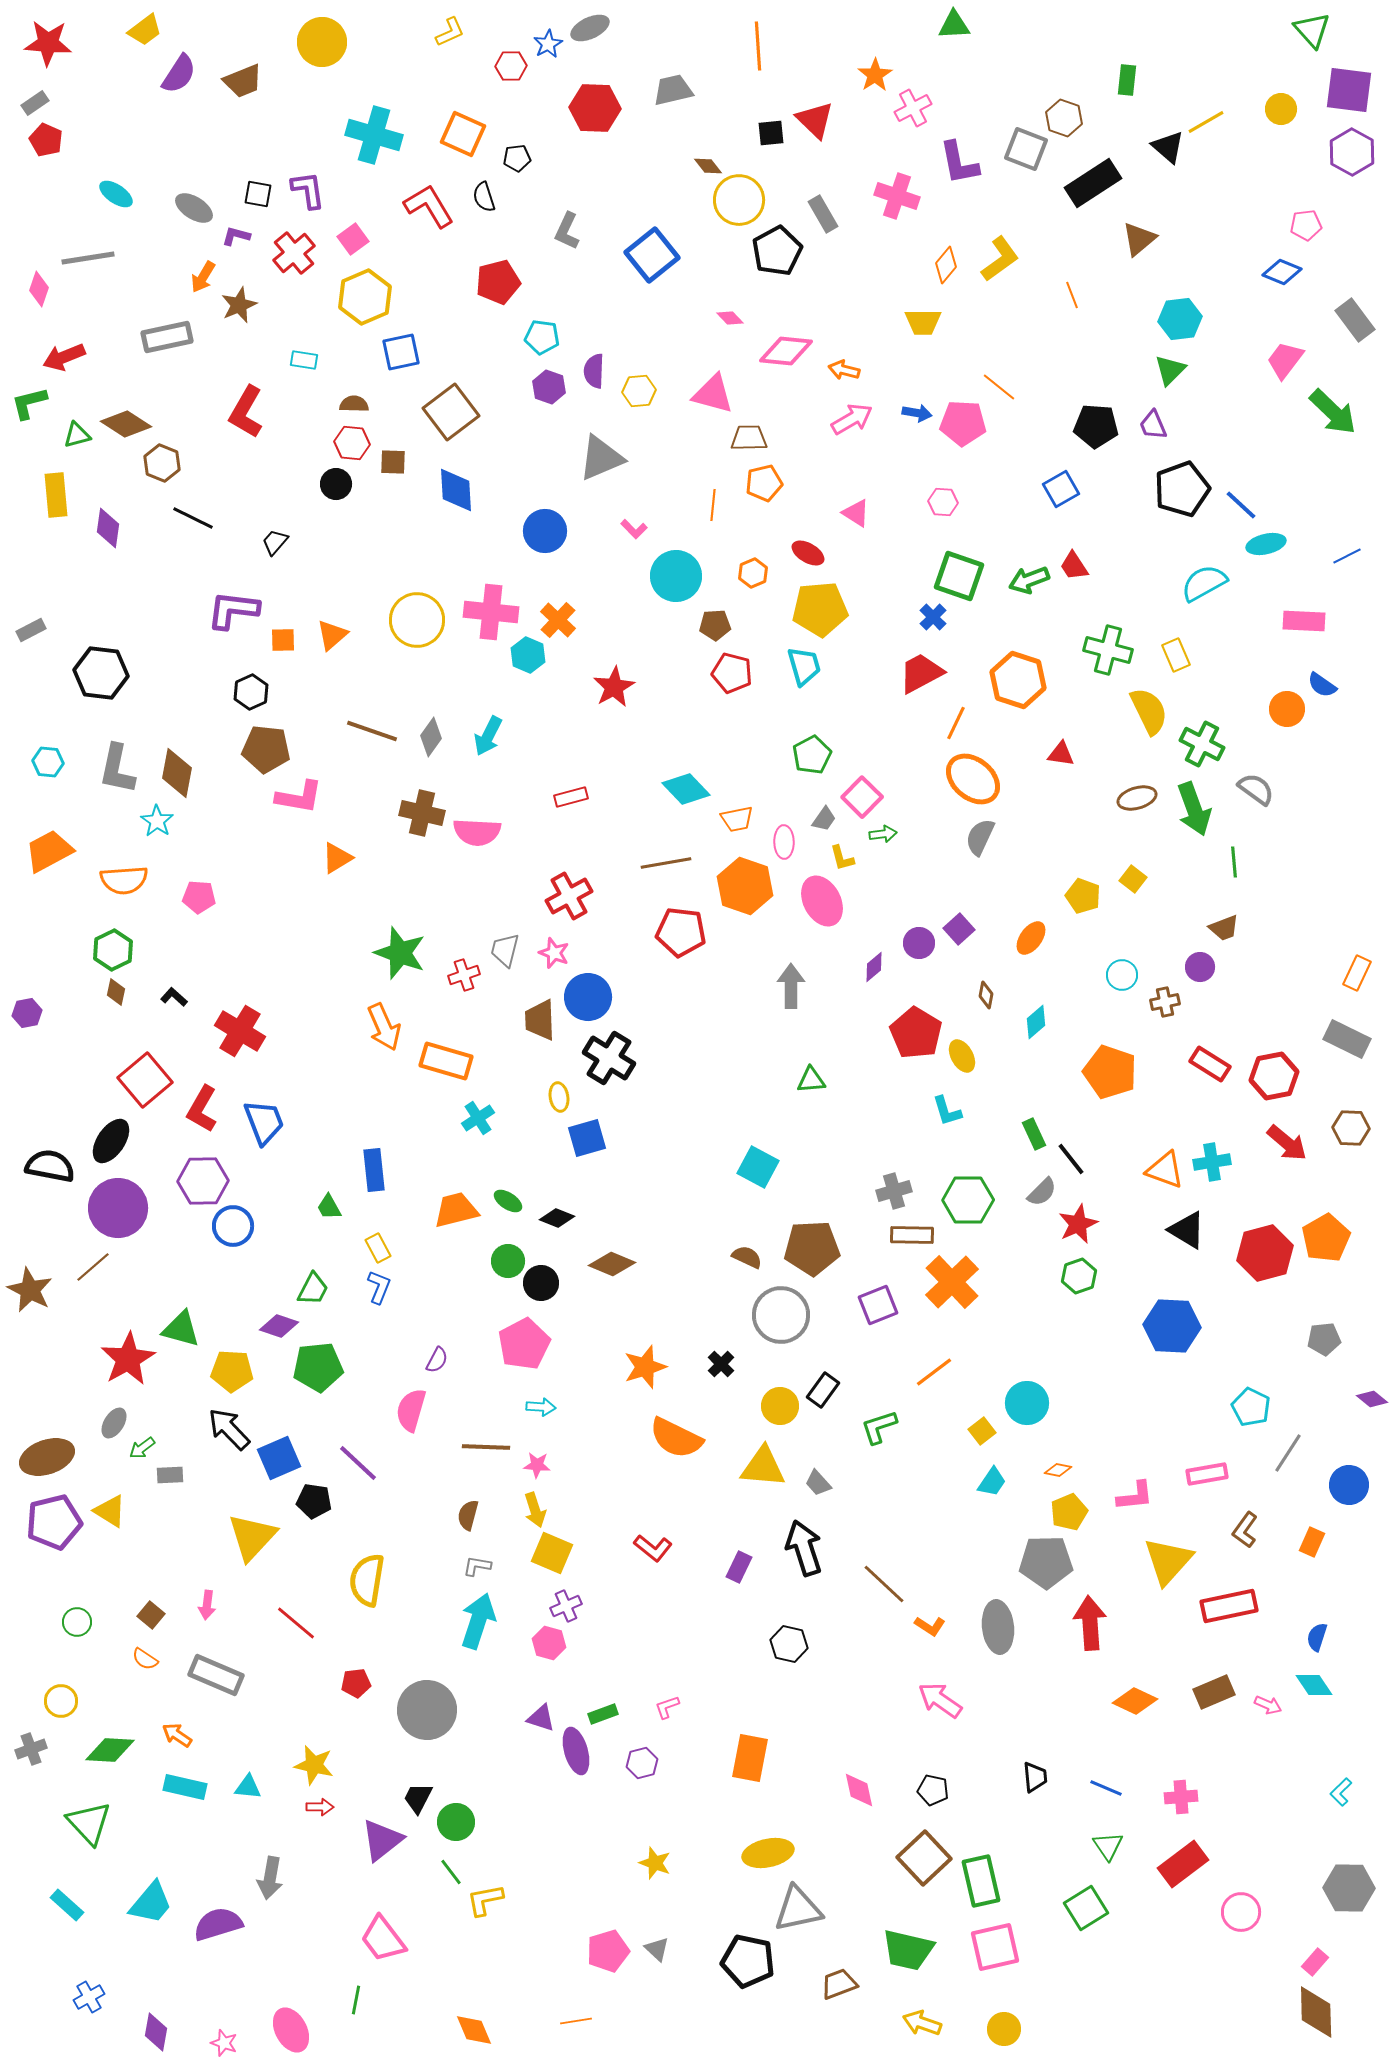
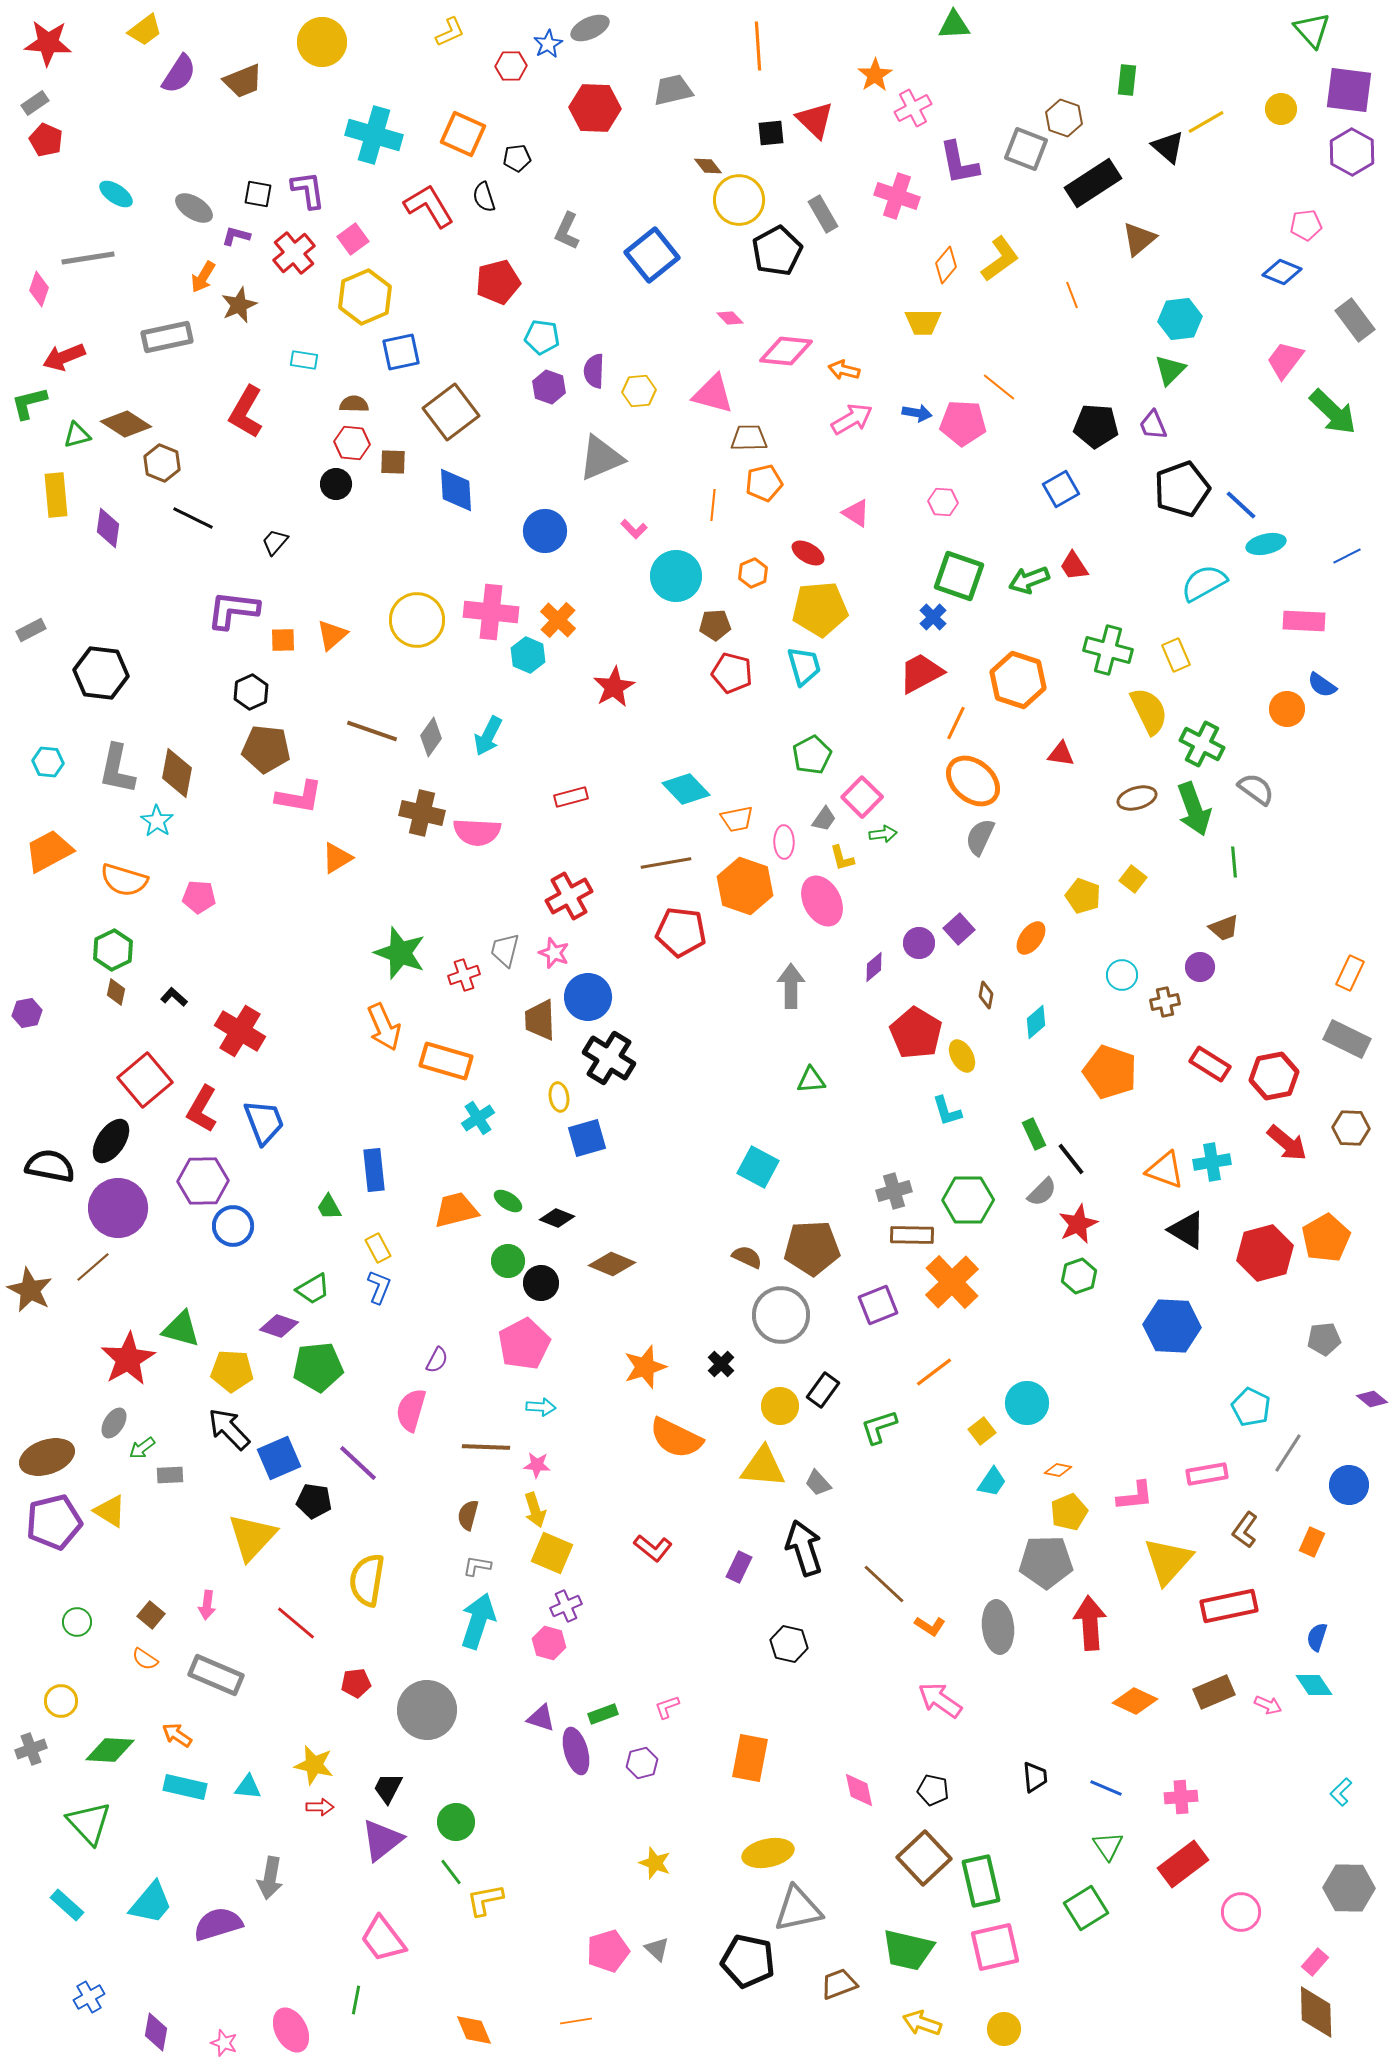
orange ellipse at (973, 779): moved 2 px down
orange semicircle at (124, 880): rotated 21 degrees clockwise
orange rectangle at (1357, 973): moved 7 px left
green trapezoid at (313, 1289): rotated 33 degrees clockwise
black trapezoid at (418, 1798): moved 30 px left, 10 px up
